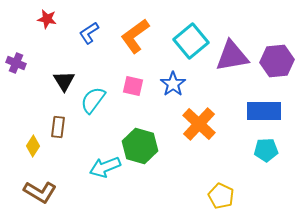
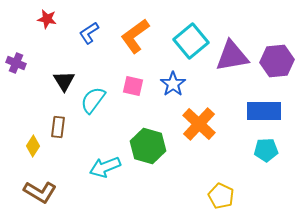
green hexagon: moved 8 px right
